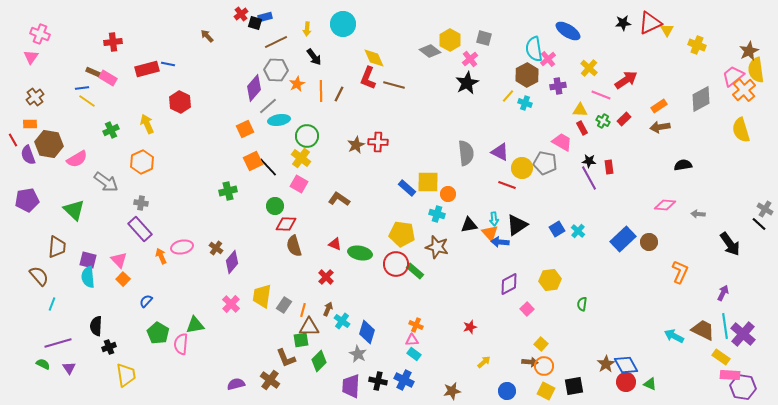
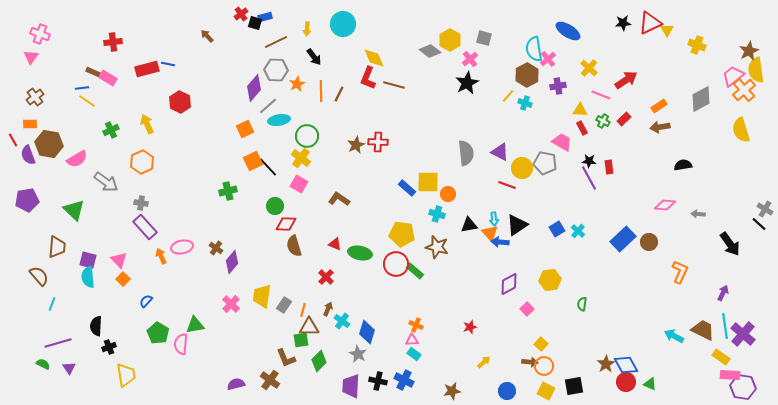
purple rectangle at (140, 229): moved 5 px right, 2 px up
